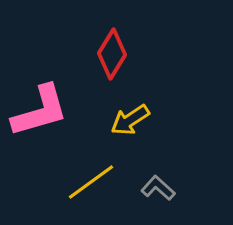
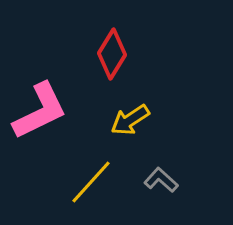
pink L-shape: rotated 10 degrees counterclockwise
yellow line: rotated 12 degrees counterclockwise
gray L-shape: moved 3 px right, 8 px up
